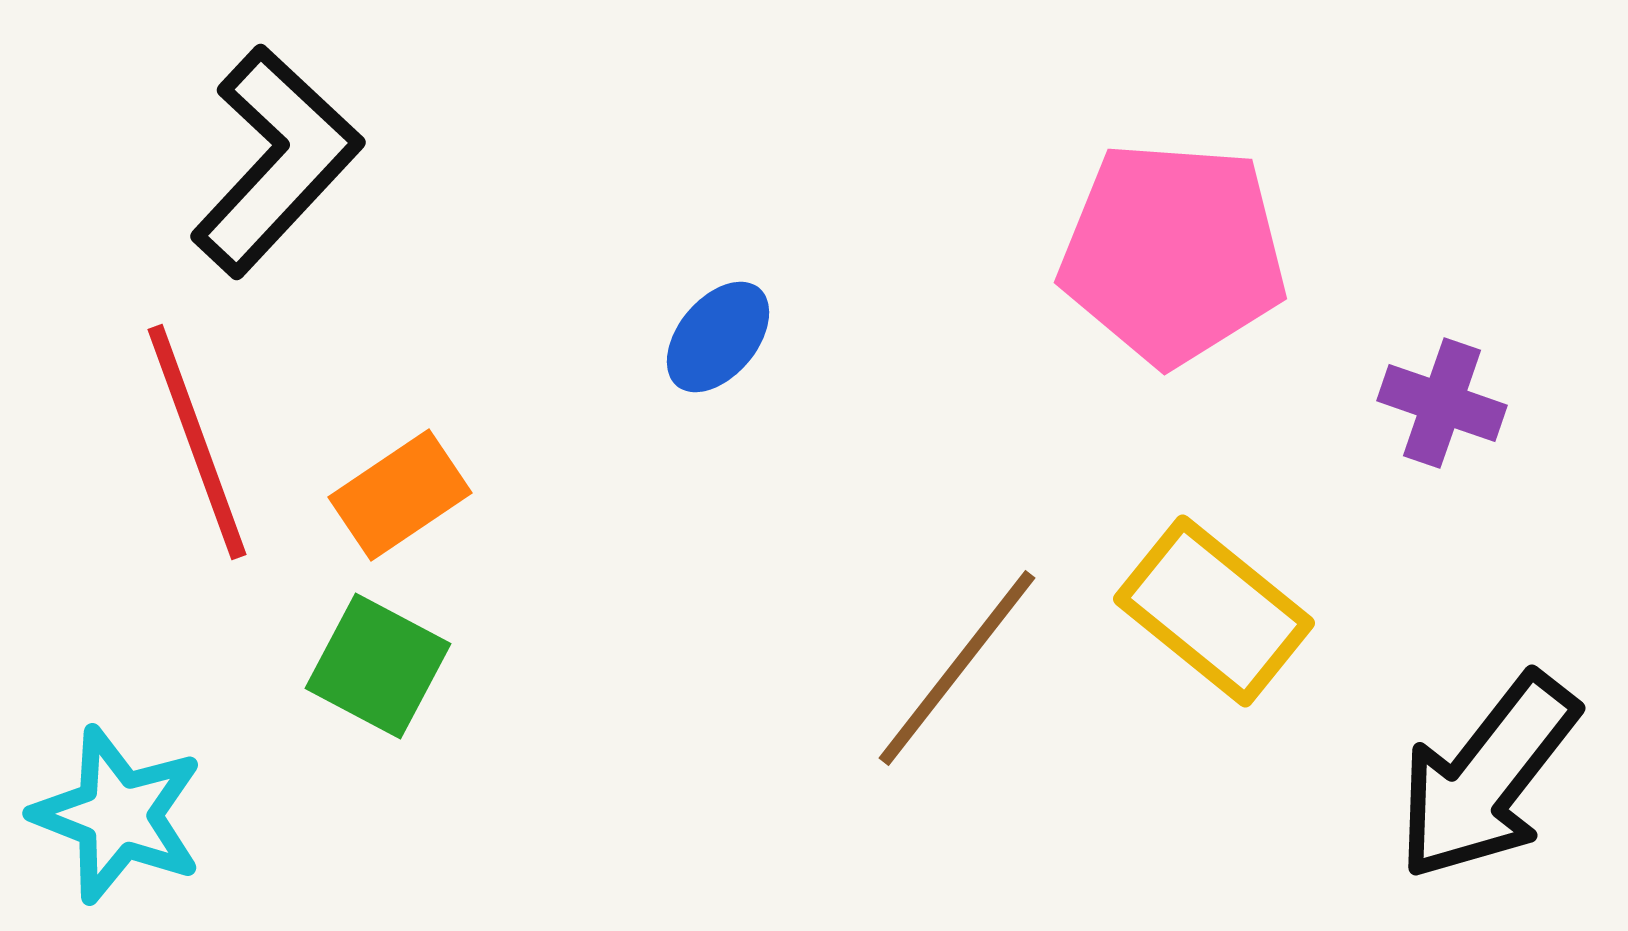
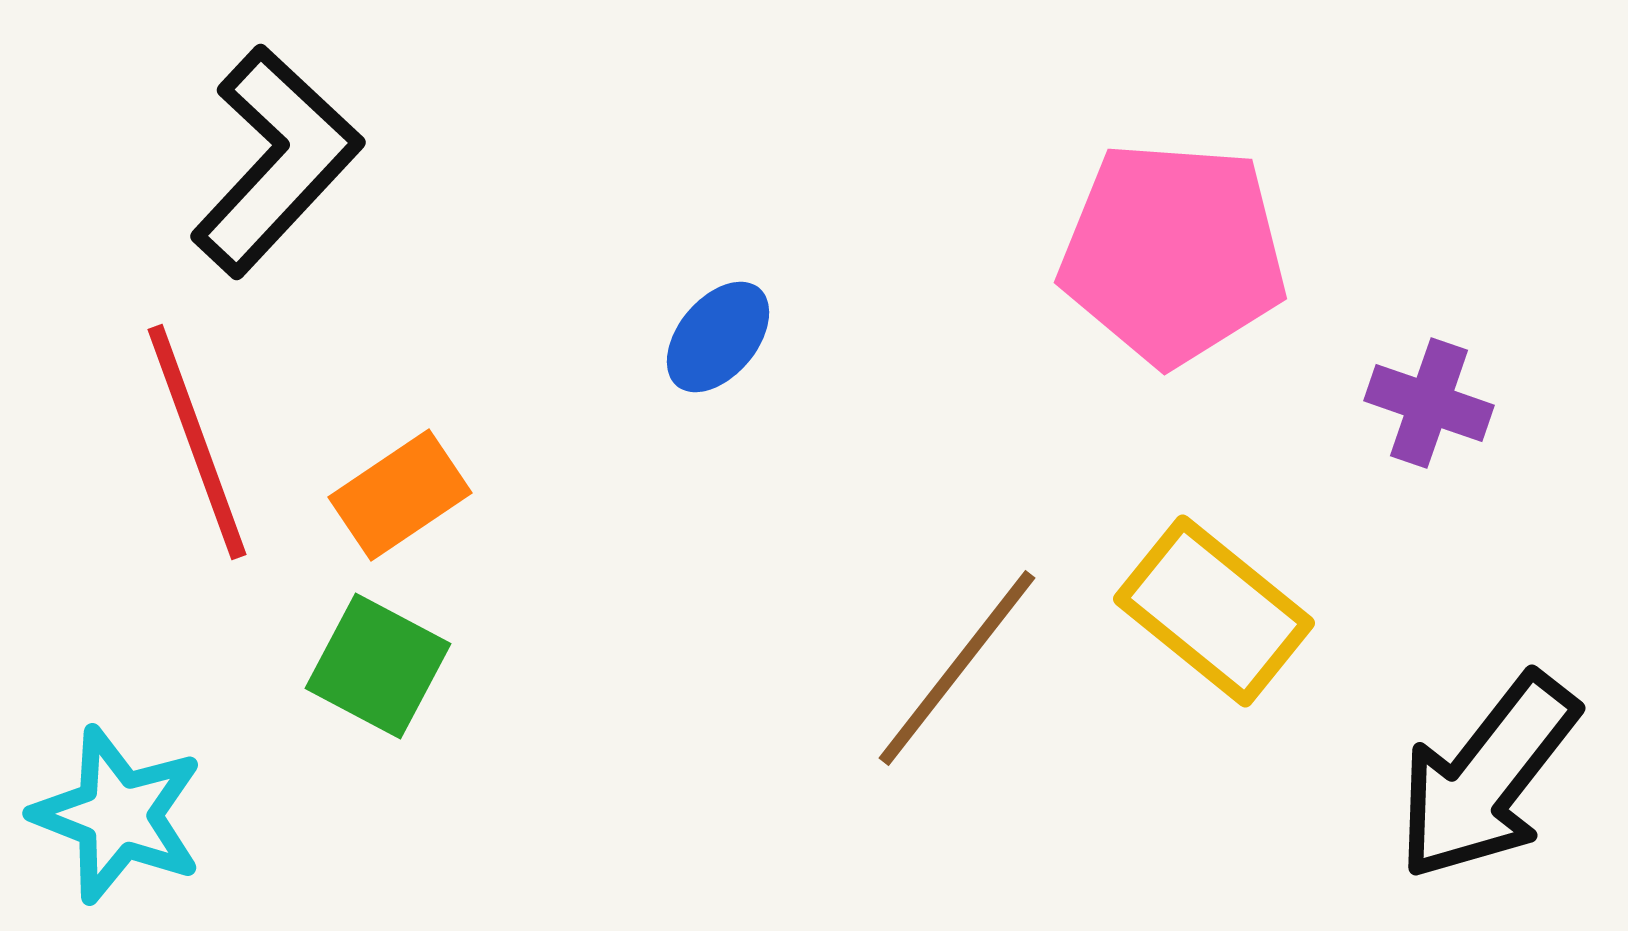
purple cross: moved 13 px left
